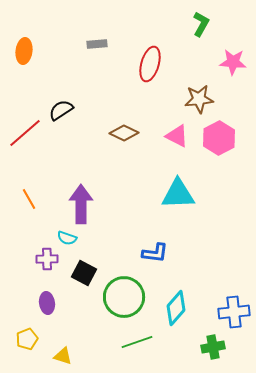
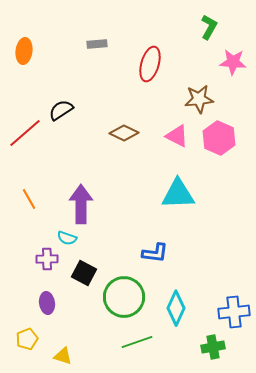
green L-shape: moved 8 px right, 3 px down
pink hexagon: rotated 8 degrees counterclockwise
cyan diamond: rotated 16 degrees counterclockwise
